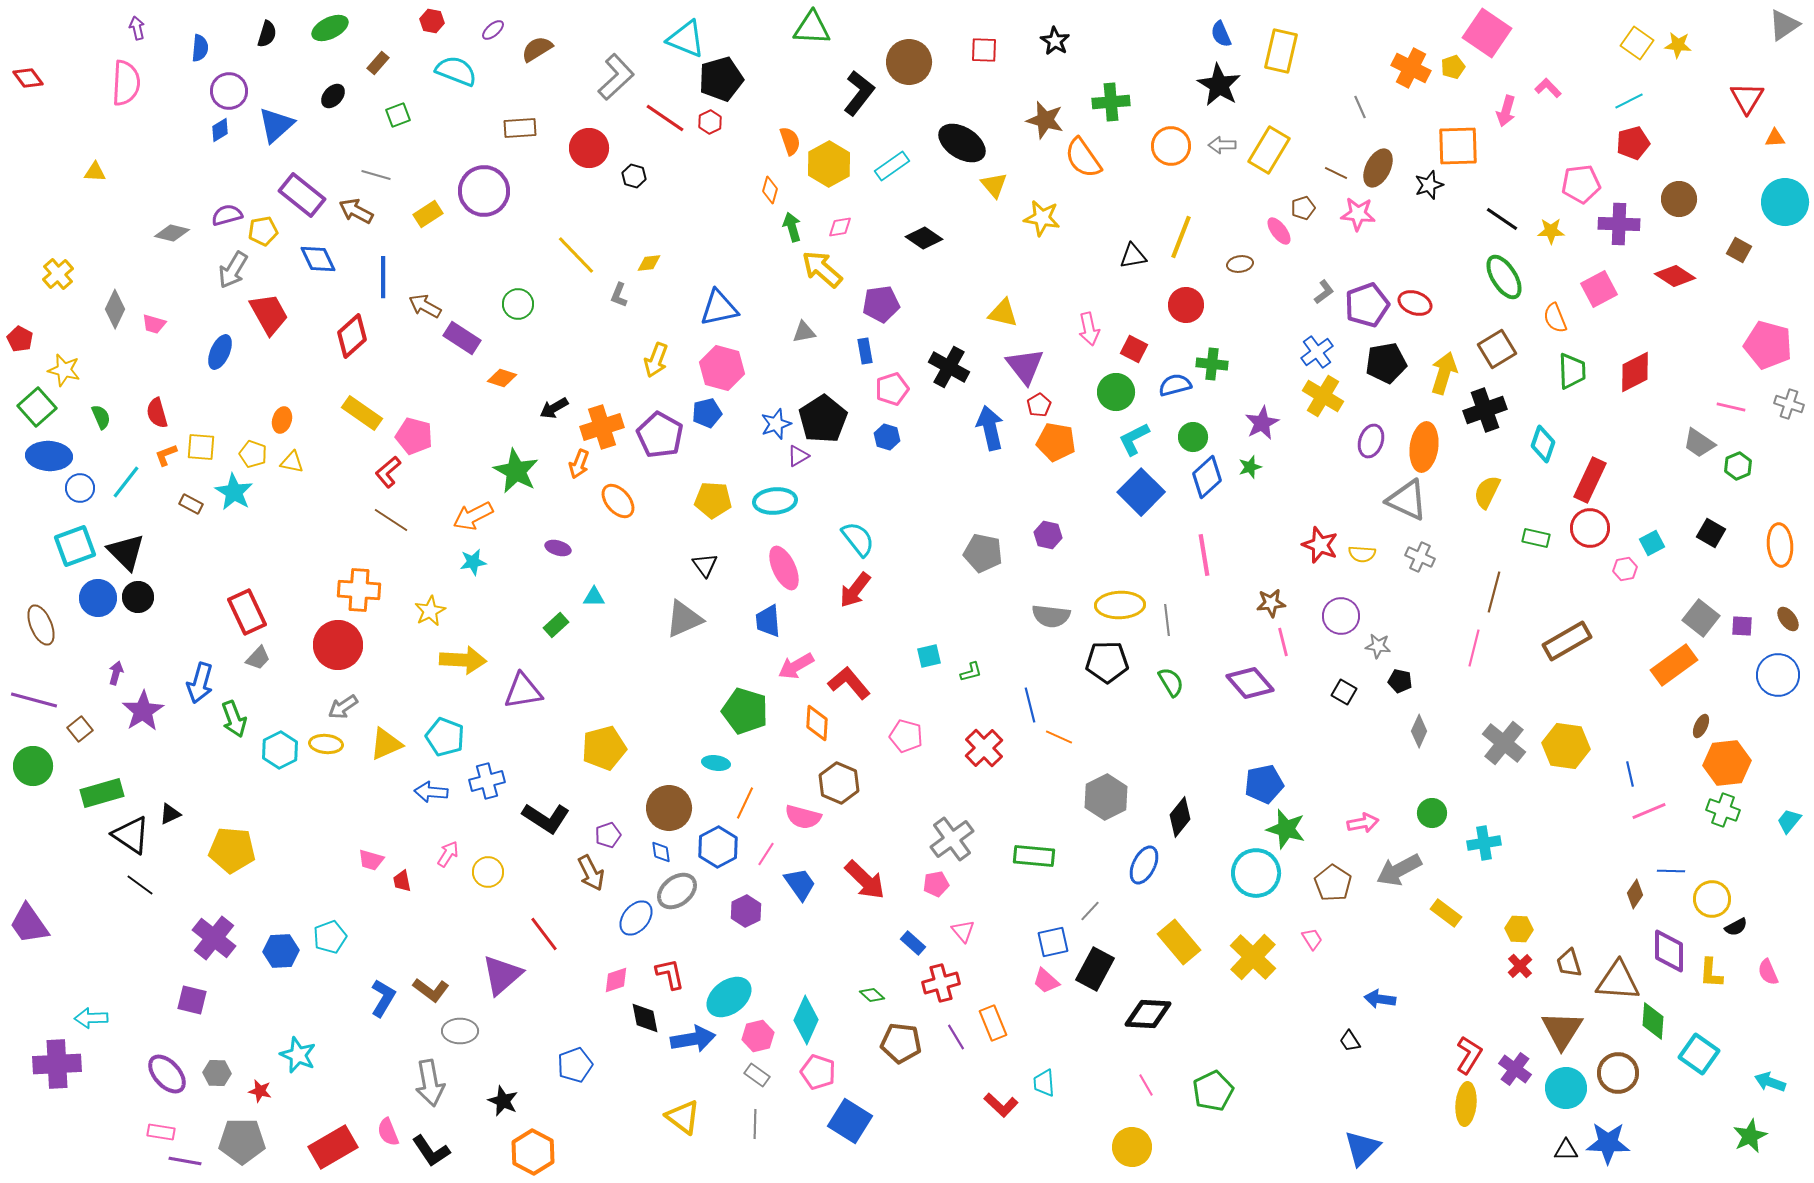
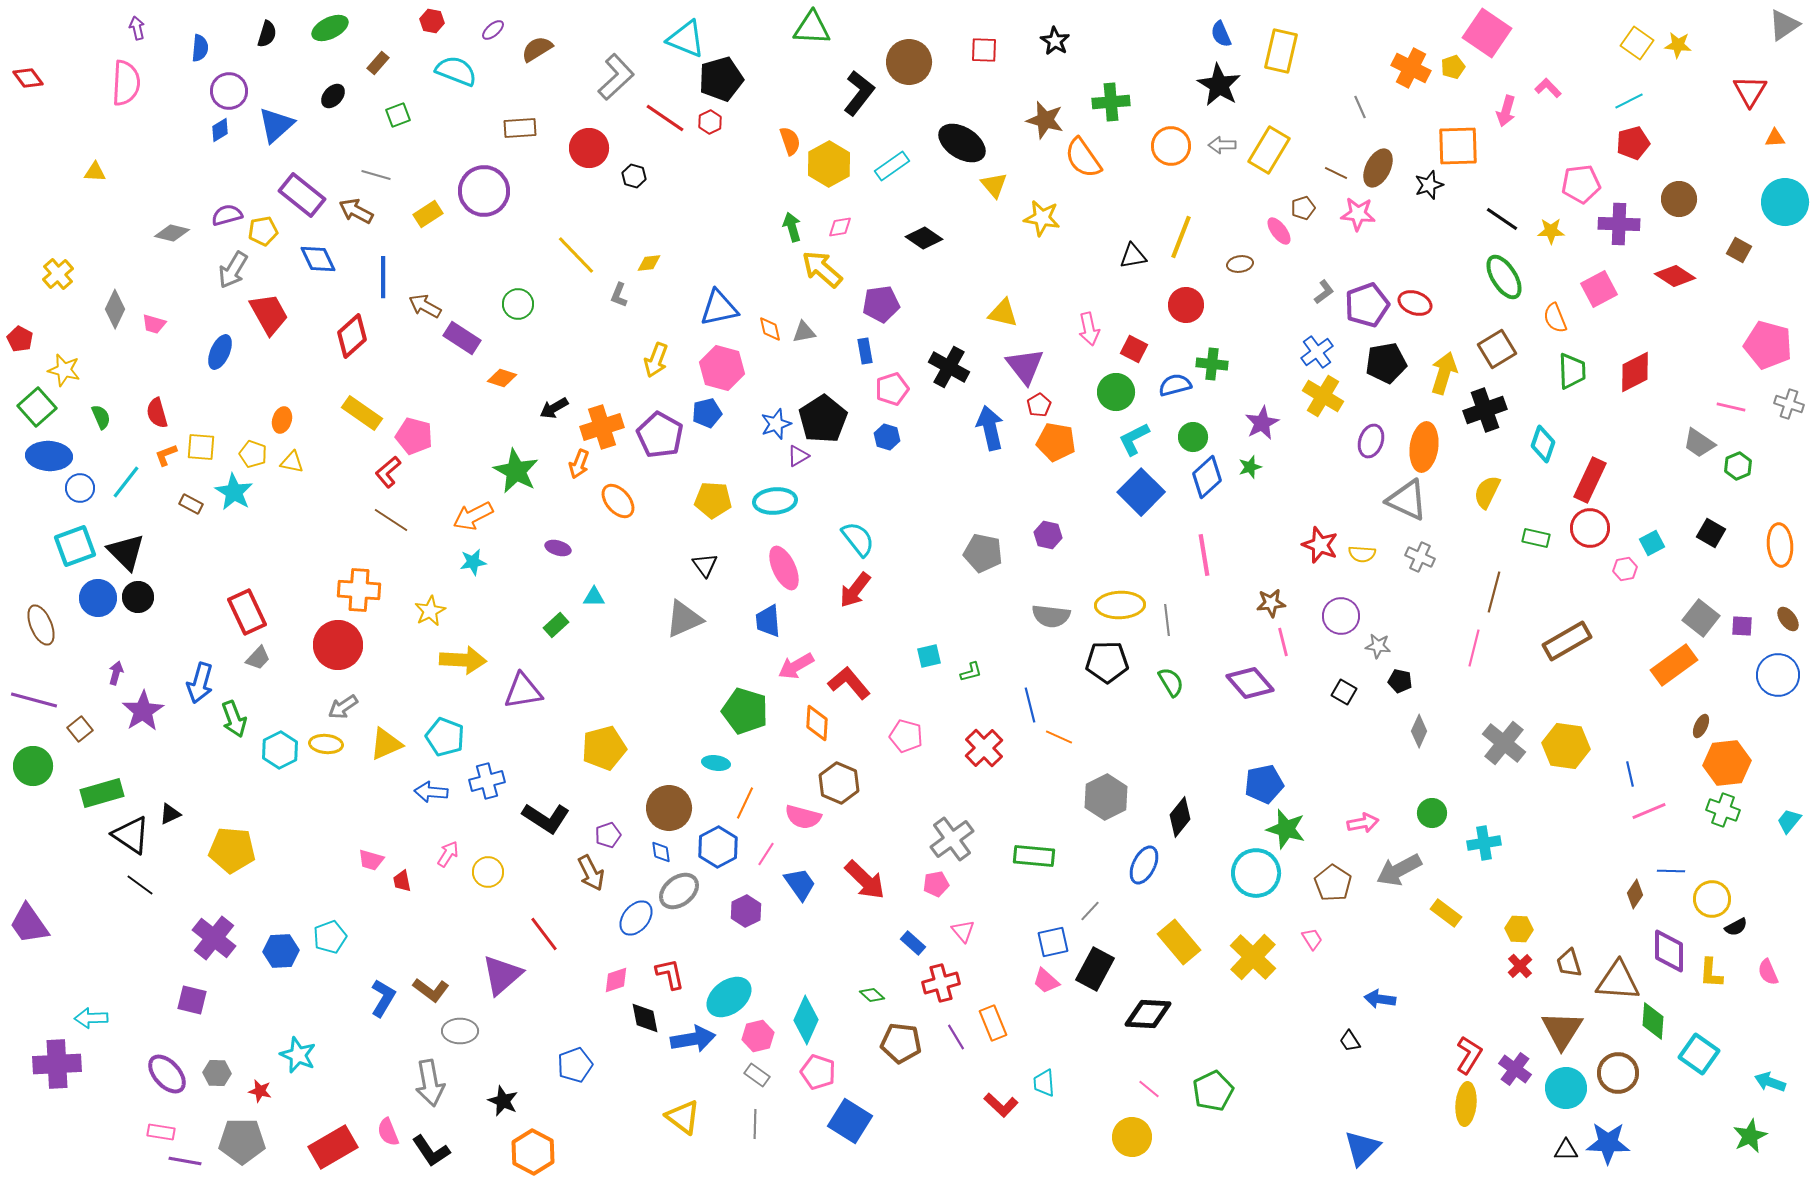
red triangle at (1747, 98): moved 3 px right, 7 px up
orange diamond at (770, 190): moved 139 px down; rotated 28 degrees counterclockwise
gray ellipse at (677, 891): moved 2 px right
pink line at (1146, 1085): moved 3 px right, 4 px down; rotated 20 degrees counterclockwise
yellow circle at (1132, 1147): moved 10 px up
